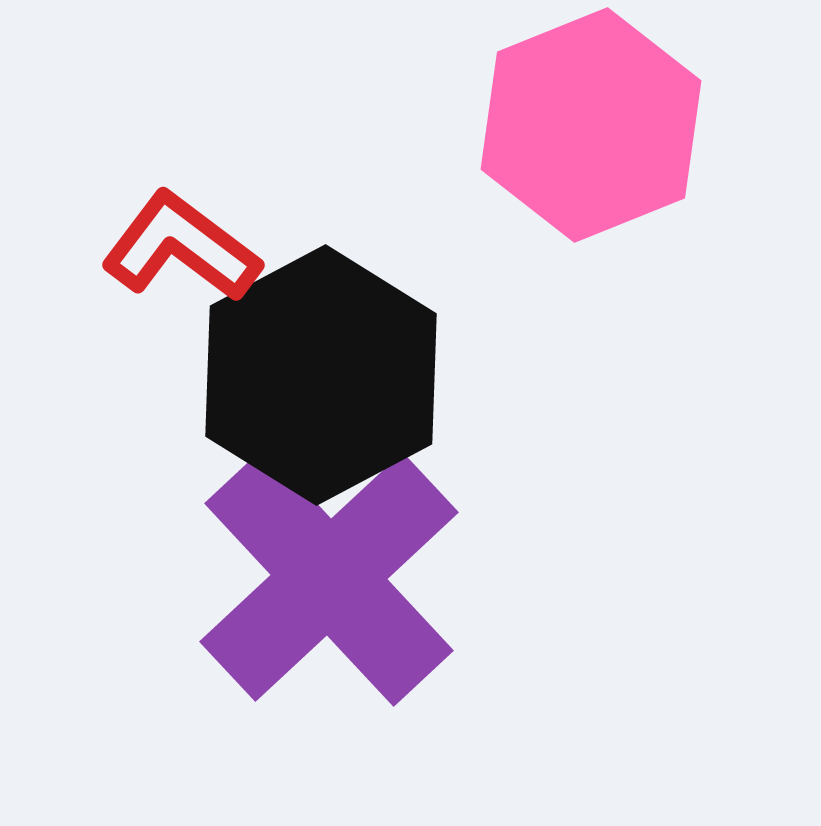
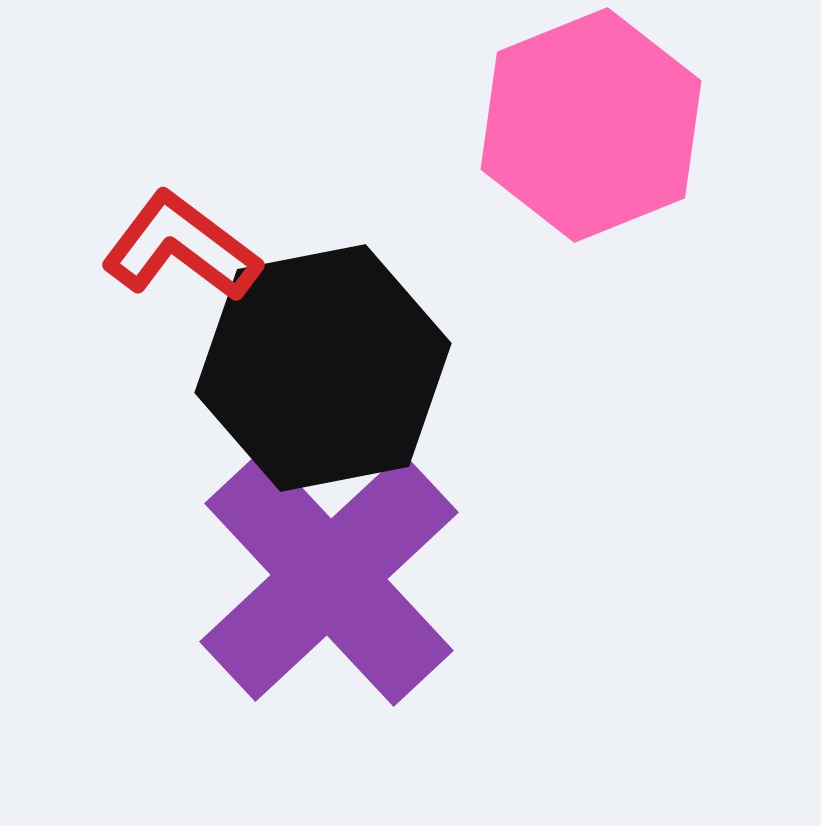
black hexagon: moved 2 px right, 7 px up; rotated 17 degrees clockwise
